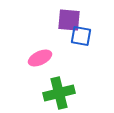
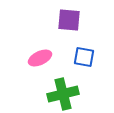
blue square: moved 3 px right, 21 px down
green cross: moved 4 px right, 1 px down
